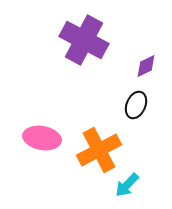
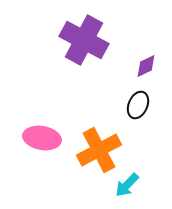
black ellipse: moved 2 px right
